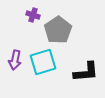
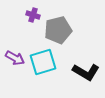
gray pentagon: rotated 20 degrees clockwise
purple arrow: moved 2 px up; rotated 72 degrees counterclockwise
black L-shape: rotated 36 degrees clockwise
